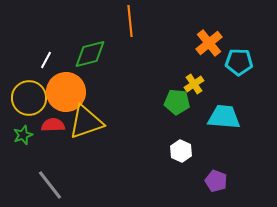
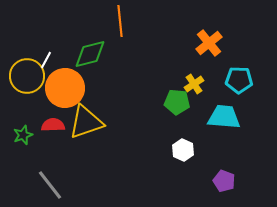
orange line: moved 10 px left
cyan pentagon: moved 18 px down
orange circle: moved 1 px left, 4 px up
yellow circle: moved 2 px left, 22 px up
white hexagon: moved 2 px right, 1 px up
purple pentagon: moved 8 px right
